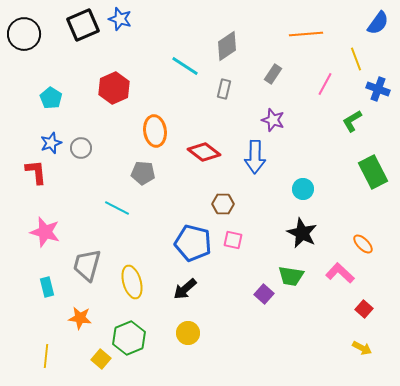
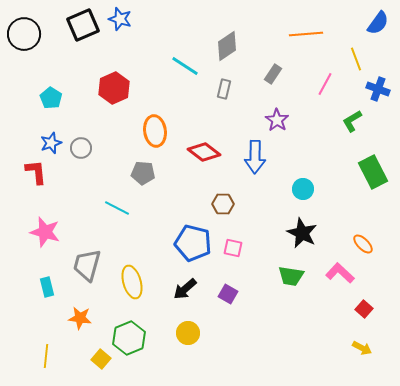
purple star at (273, 120): moved 4 px right; rotated 15 degrees clockwise
pink square at (233, 240): moved 8 px down
purple square at (264, 294): moved 36 px left; rotated 12 degrees counterclockwise
